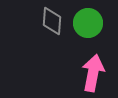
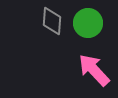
pink arrow: moved 1 px right, 3 px up; rotated 54 degrees counterclockwise
